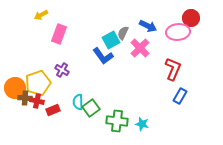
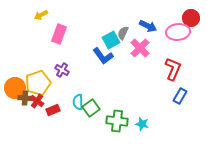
red cross: rotated 24 degrees clockwise
